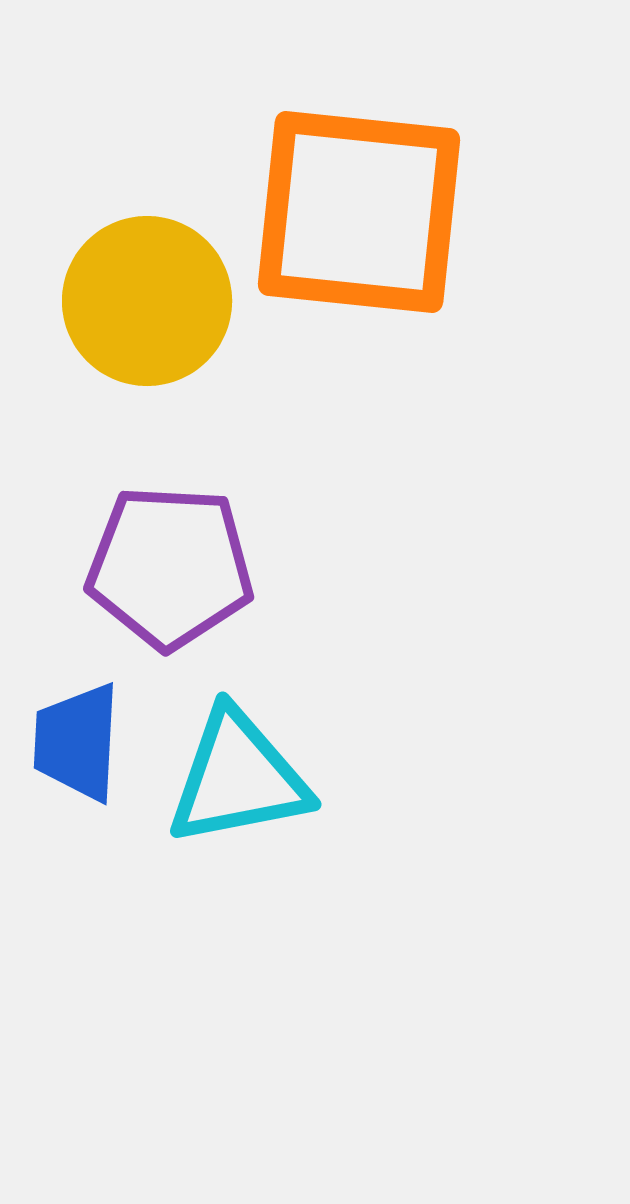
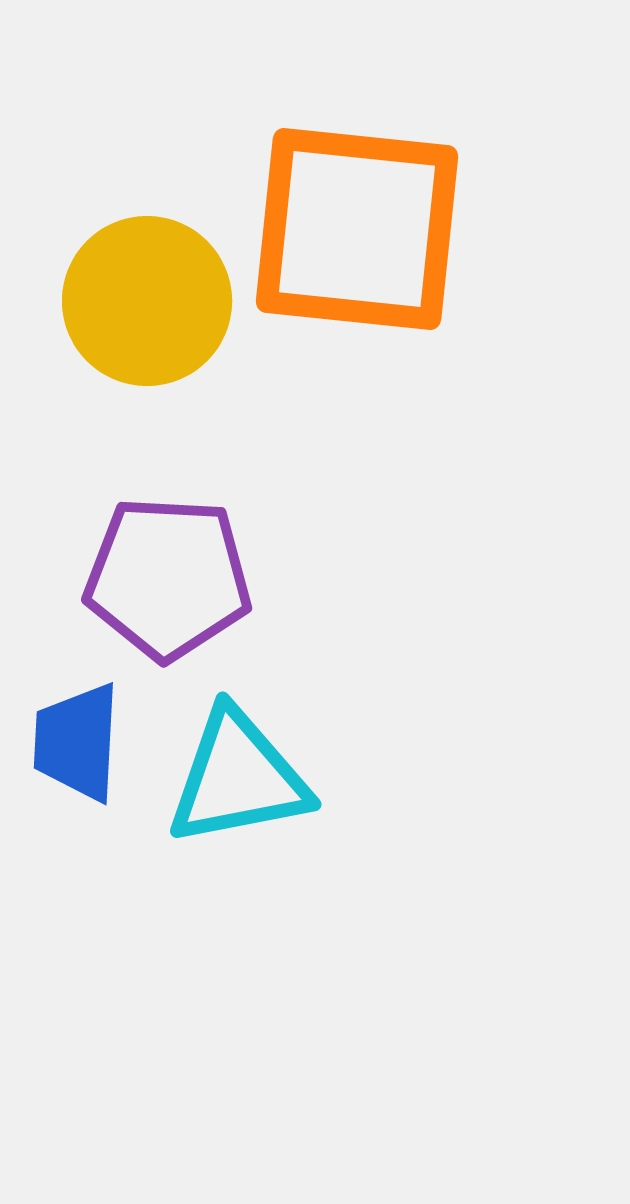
orange square: moved 2 px left, 17 px down
purple pentagon: moved 2 px left, 11 px down
